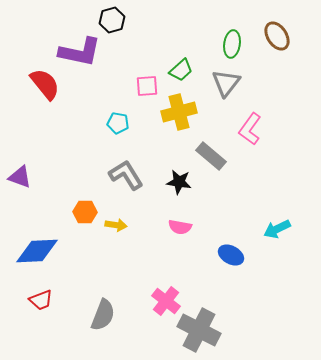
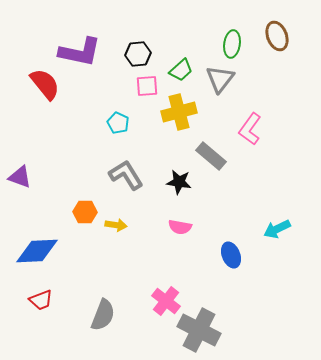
black hexagon: moved 26 px right, 34 px down; rotated 10 degrees clockwise
brown ellipse: rotated 12 degrees clockwise
gray triangle: moved 6 px left, 4 px up
cyan pentagon: rotated 15 degrees clockwise
blue ellipse: rotated 40 degrees clockwise
